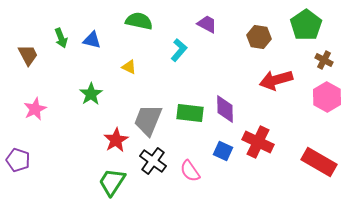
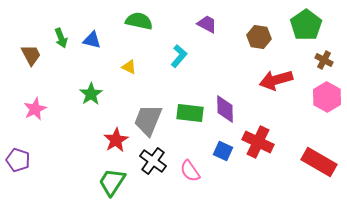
cyan L-shape: moved 6 px down
brown trapezoid: moved 3 px right
